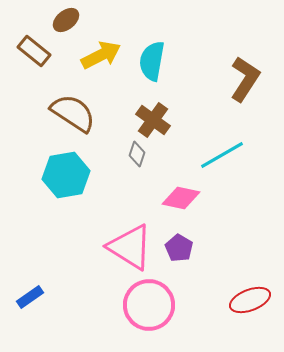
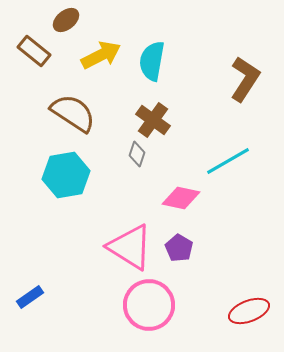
cyan line: moved 6 px right, 6 px down
red ellipse: moved 1 px left, 11 px down
